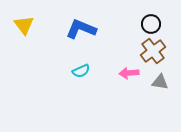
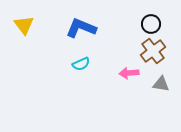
blue L-shape: moved 1 px up
cyan semicircle: moved 7 px up
gray triangle: moved 1 px right, 2 px down
